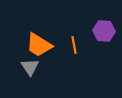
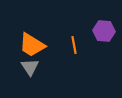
orange trapezoid: moved 7 px left
